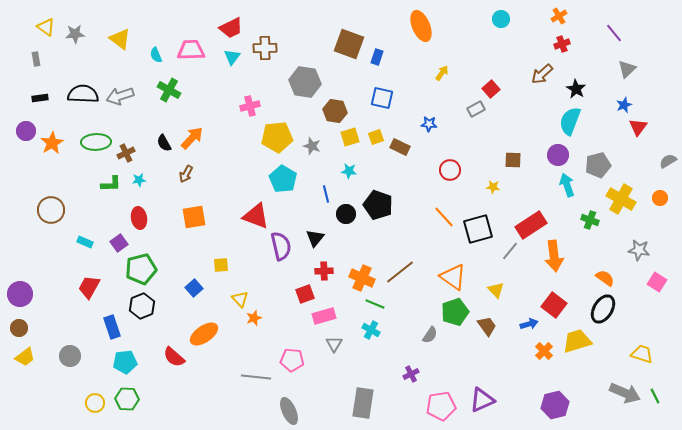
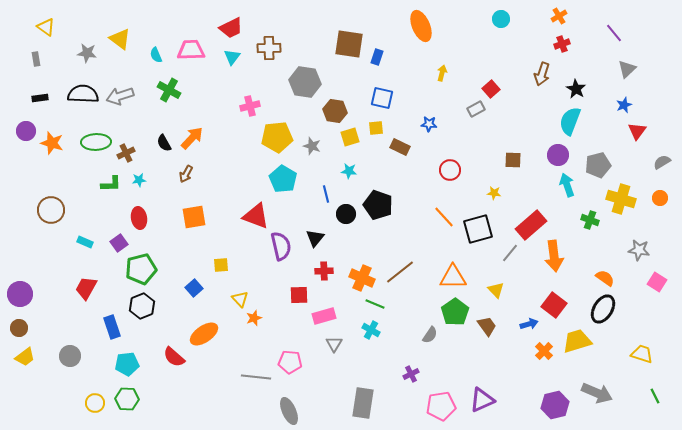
gray star at (75, 34): moved 12 px right, 19 px down; rotated 12 degrees clockwise
brown square at (349, 44): rotated 12 degrees counterclockwise
brown cross at (265, 48): moved 4 px right
yellow arrow at (442, 73): rotated 21 degrees counterclockwise
brown arrow at (542, 74): rotated 30 degrees counterclockwise
red triangle at (638, 127): moved 1 px left, 4 px down
yellow square at (376, 137): moved 9 px up; rotated 14 degrees clockwise
orange star at (52, 143): rotated 25 degrees counterclockwise
gray semicircle at (668, 161): moved 6 px left, 1 px down
yellow star at (493, 187): moved 1 px right, 6 px down
yellow cross at (621, 199): rotated 12 degrees counterclockwise
red rectangle at (531, 225): rotated 8 degrees counterclockwise
gray line at (510, 251): moved 2 px down
orange triangle at (453, 277): rotated 36 degrees counterclockwise
red trapezoid at (89, 287): moved 3 px left, 1 px down
red square at (305, 294): moved 6 px left, 1 px down; rotated 18 degrees clockwise
green pentagon at (455, 312): rotated 16 degrees counterclockwise
pink pentagon at (292, 360): moved 2 px left, 2 px down
cyan pentagon at (125, 362): moved 2 px right, 2 px down
gray arrow at (625, 393): moved 28 px left
